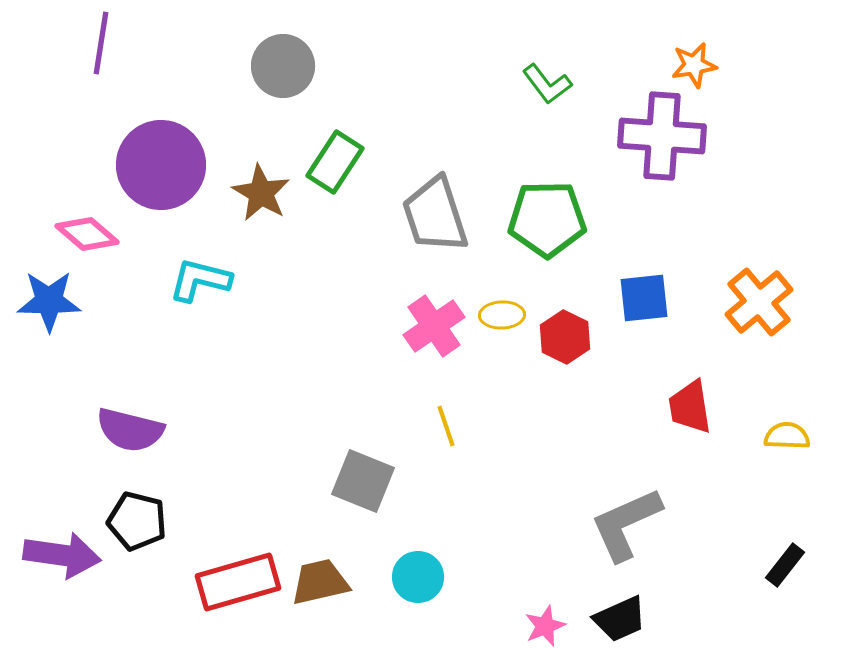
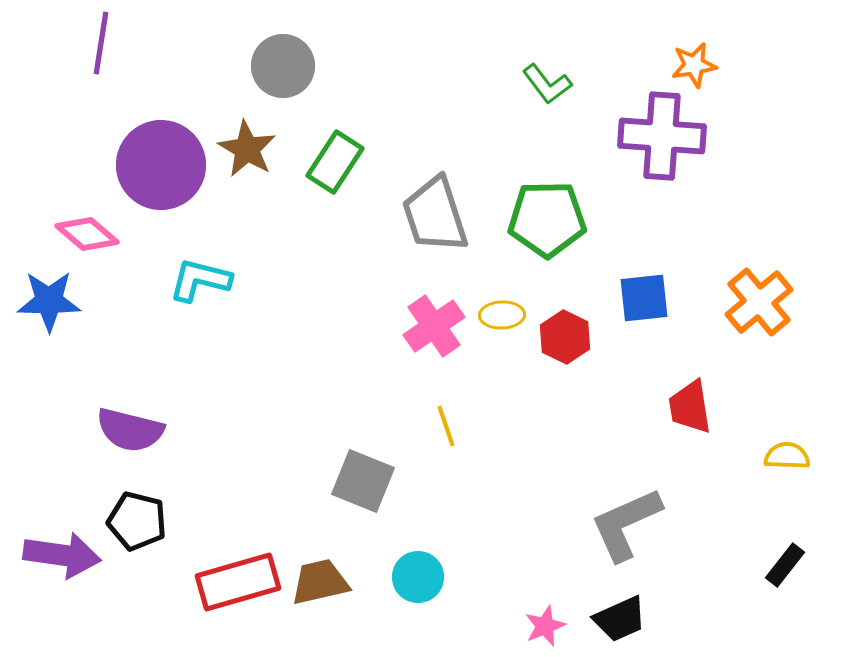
brown star: moved 14 px left, 44 px up
yellow semicircle: moved 20 px down
